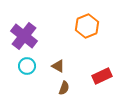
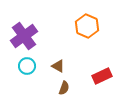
orange hexagon: rotated 15 degrees counterclockwise
purple cross: rotated 16 degrees clockwise
